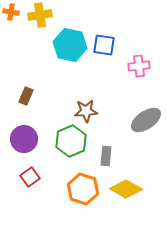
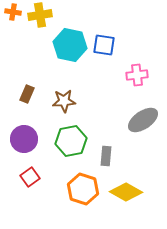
orange cross: moved 2 px right
pink cross: moved 2 px left, 9 px down
brown rectangle: moved 1 px right, 2 px up
brown star: moved 22 px left, 10 px up
gray ellipse: moved 3 px left
green hexagon: rotated 12 degrees clockwise
yellow diamond: moved 3 px down
